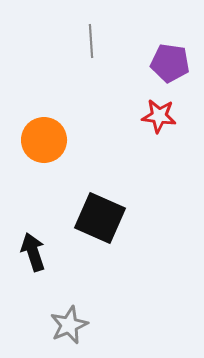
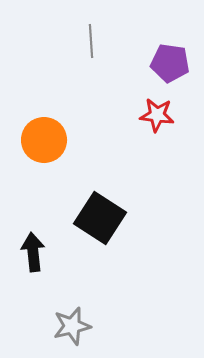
red star: moved 2 px left, 1 px up
black square: rotated 9 degrees clockwise
black arrow: rotated 12 degrees clockwise
gray star: moved 3 px right, 1 px down; rotated 9 degrees clockwise
